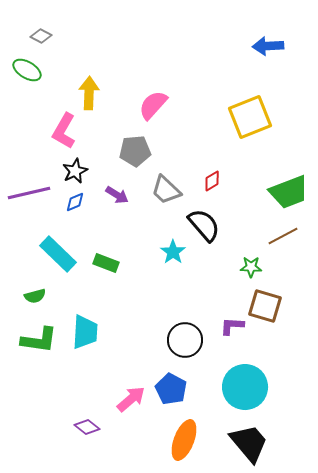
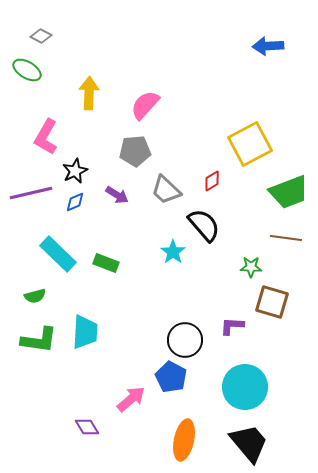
pink semicircle: moved 8 px left
yellow square: moved 27 px down; rotated 6 degrees counterclockwise
pink L-shape: moved 18 px left, 6 px down
purple line: moved 2 px right
brown line: moved 3 px right, 2 px down; rotated 36 degrees clockwise
brown square: moved 7 px right, 4 px up
blue pentagon: moved 12 px up
purple diamond: rotated 20 degrees clockwise
orange ellipse: rotated 9 degrees counterclockwise
